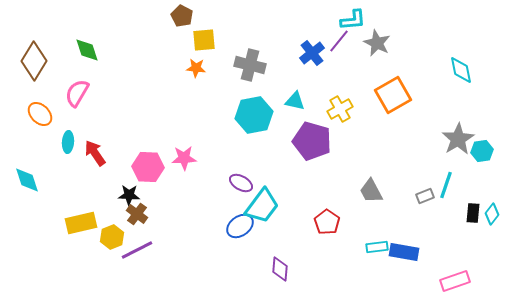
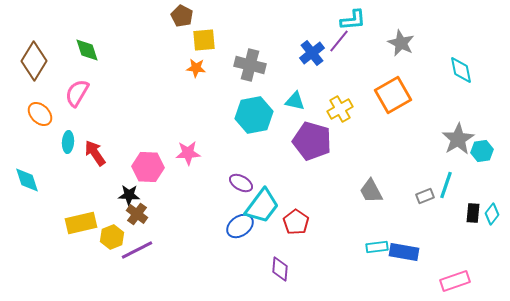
gray star at (377, 43): moved 24 px right
pink star at (184, 158): moved 4 px right, 5 px up
red pentagon at (327, 222): moved 31 px left
